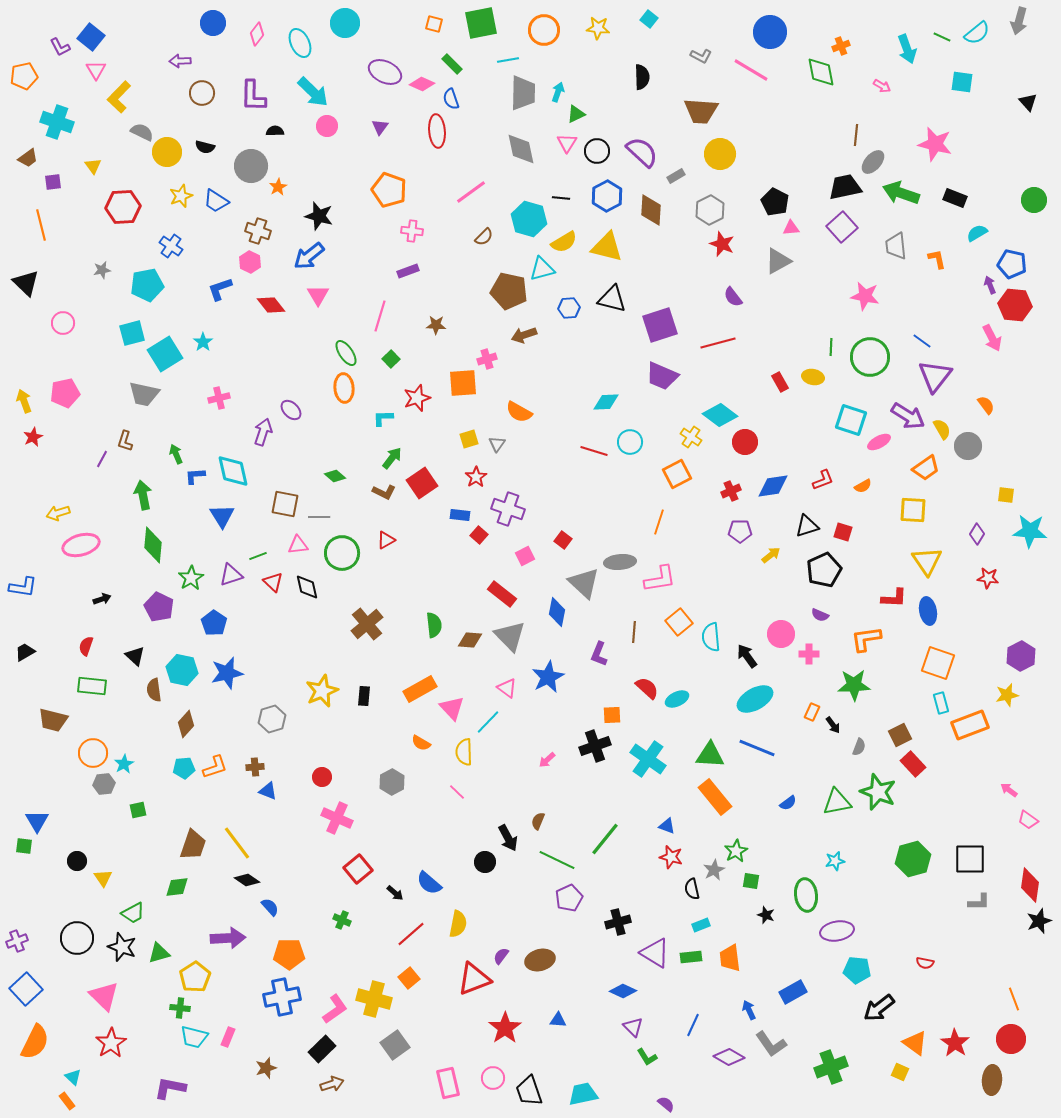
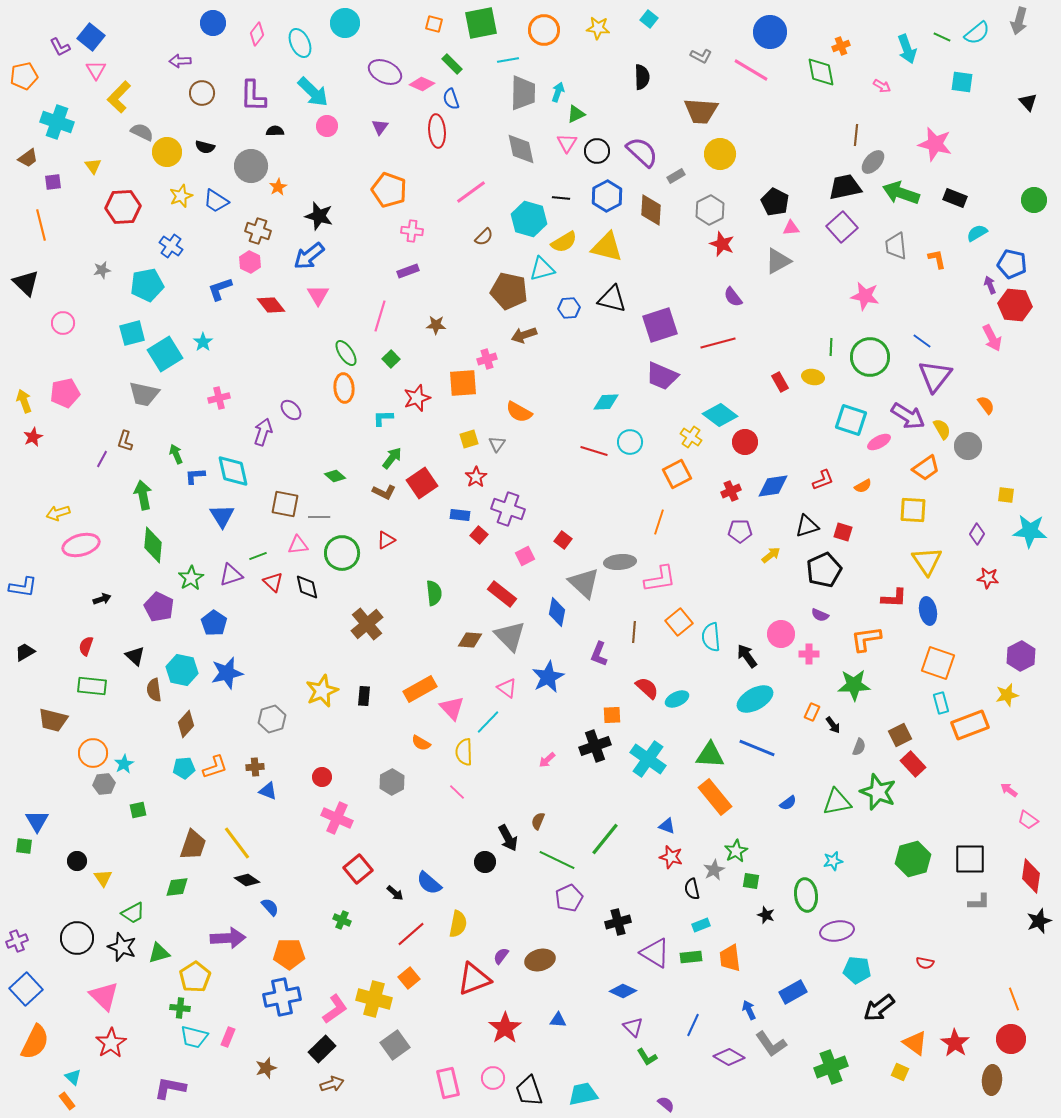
green semicircle at (434, 625): moved 32 px up
cyan star at (835, 861): moved 2 px left
red diamond at (1030, 885): moved 1 px right, 9 px up
